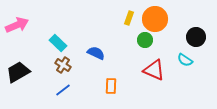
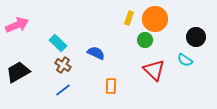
red triangle: rotated 20 degrees clockwise
